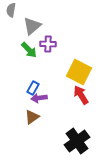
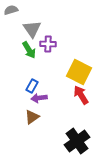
gray semicircle: rotated 64 degrees clockwise
gray triangle: moved 3 px down; rotated 24 degrees counterclockwise
green arrow: rotated 12 degrees clockwise
blue rectangle: moved 1 px left, 2 px up
